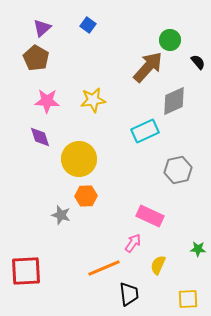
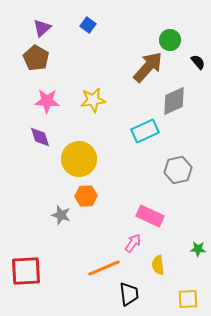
yellow semicircle: rotated 30 degrees counterclockwise
